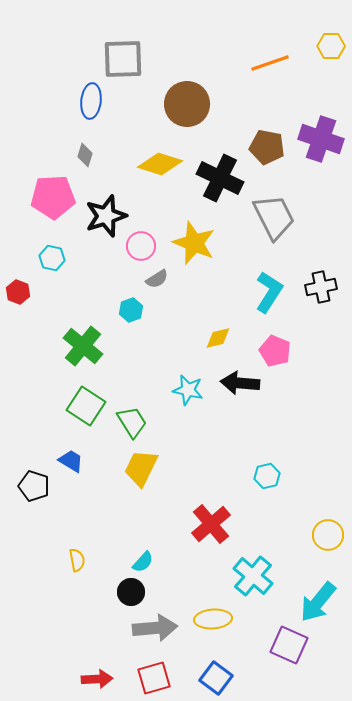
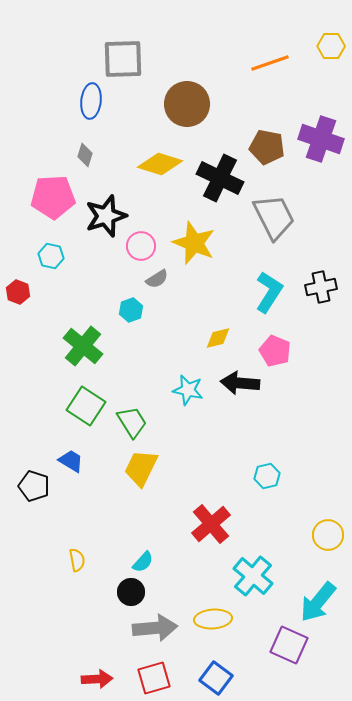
cyan hexagon at (52, 258): moved 1 px left, 2 px up
